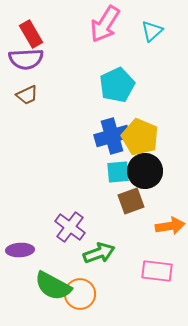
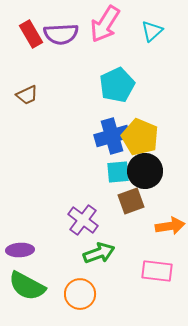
purple semicircle: moved 35 px right, 25 px up
purple cross: moved 13 px right, 7 px up
green semicircle: moved 26 px left
